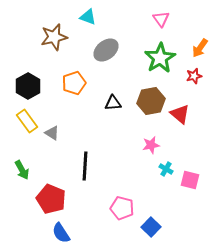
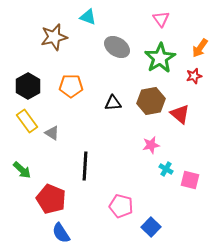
gray ellipse: moved 11 px right, 3 px up; rotated 70 degrees clockwise
orange pentagon: moved 3 px left, 3 px down; rotated 20 degrees clockwise
green arrow: rotated 18 degrees counterclockwise
pink pentagon: moved 1 px left, 2 px up
